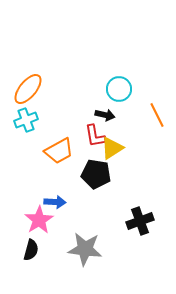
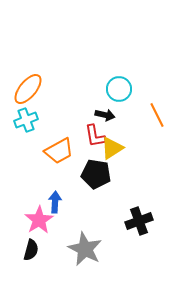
blue arrow: rotated 90 degrees counterclockwise
black cross: moved 1 px left
gray star: rotated 20 degrees clockwise
